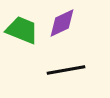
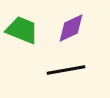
purple diamond: moved 9 px right, 5 px down
